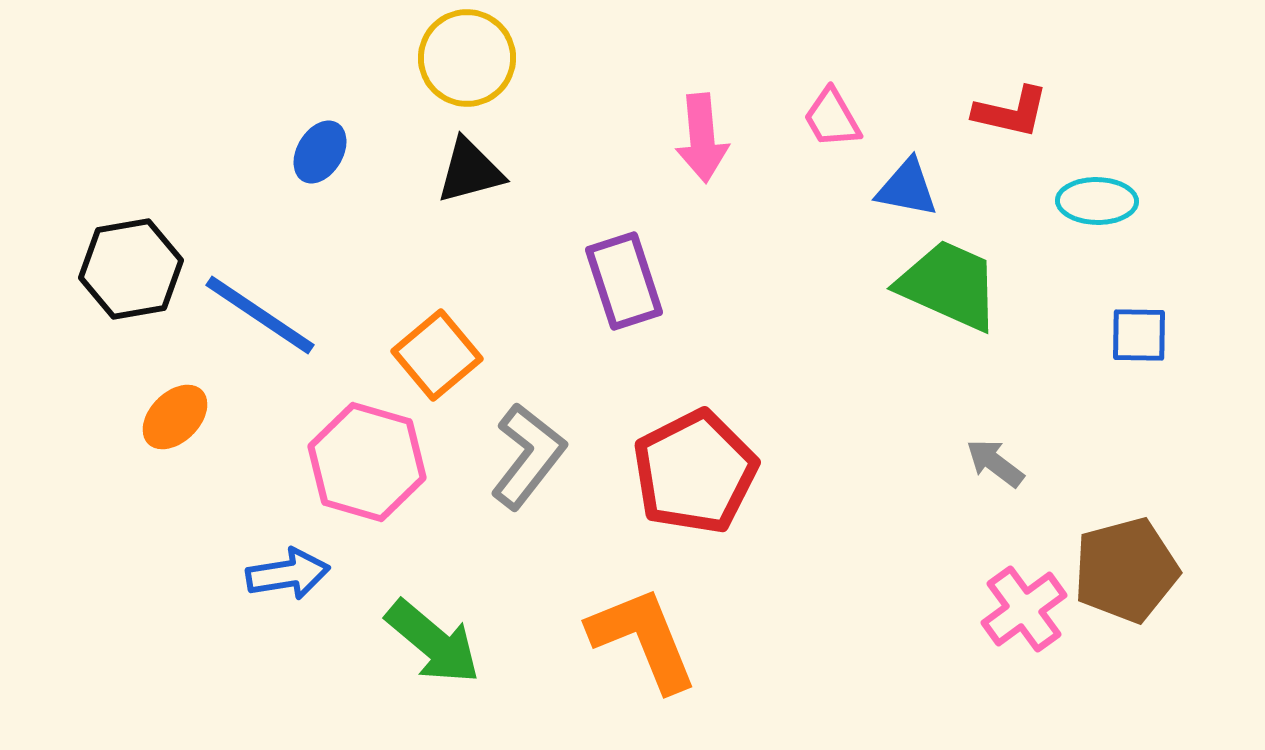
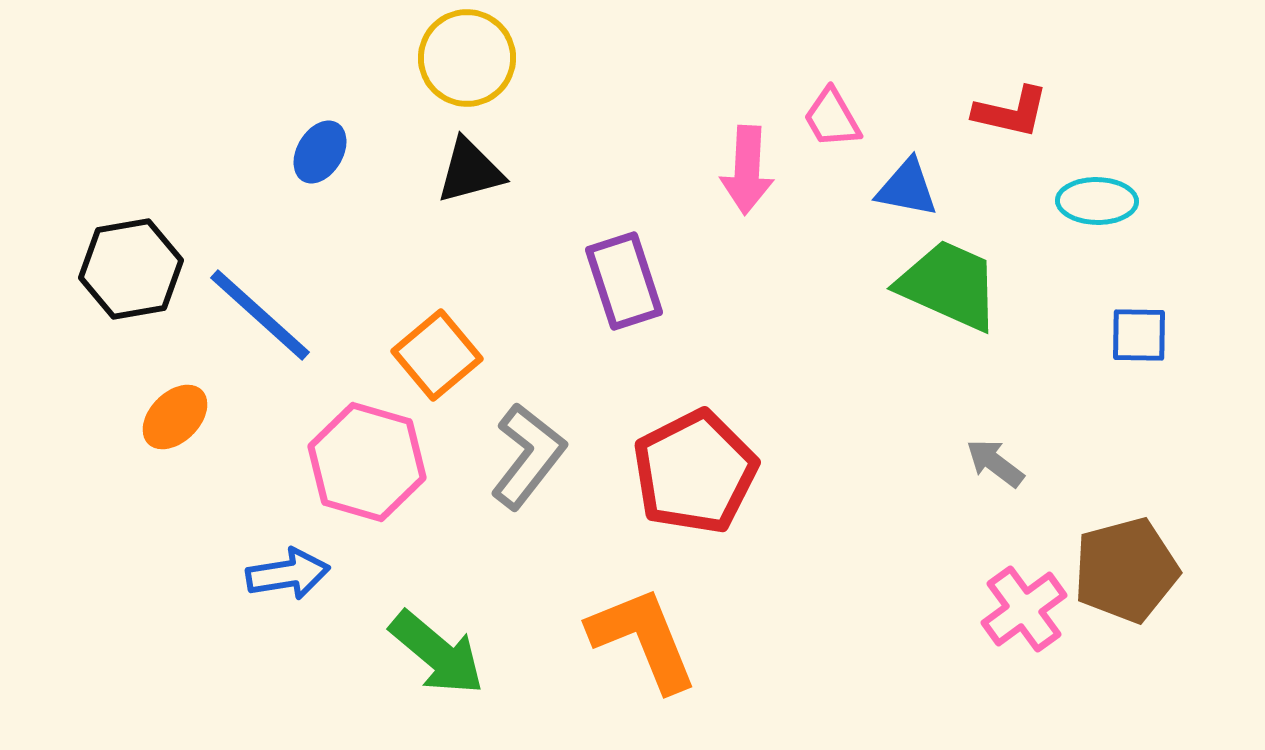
pink arrow: moved 45 px right, 32 px down; rotated 8 degrees clockwise
blue line: rotated 8 degrees clockwise
green arrow: moved 4 px right, 11 px down
